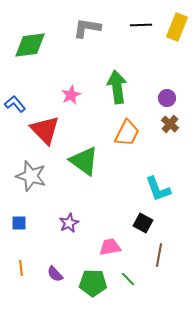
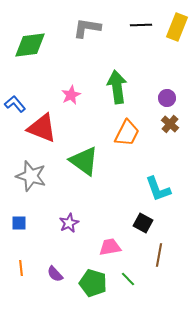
red triangle: moved 3 px left, 2 px up; rotated 24 degrees counterclockwise
green pentagon: rotated 16 degrees clockwise
